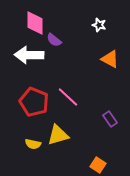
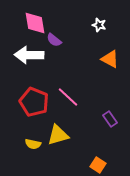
pink diamond: rotated 10 degrees counterclockwise
